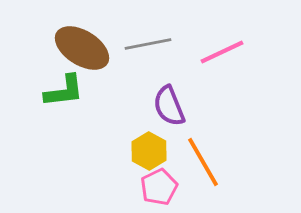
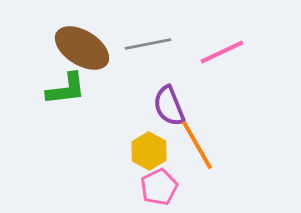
green L-shape: moved 2 px right, 2 px up
orange line: moved 6 px left, 17 px up
